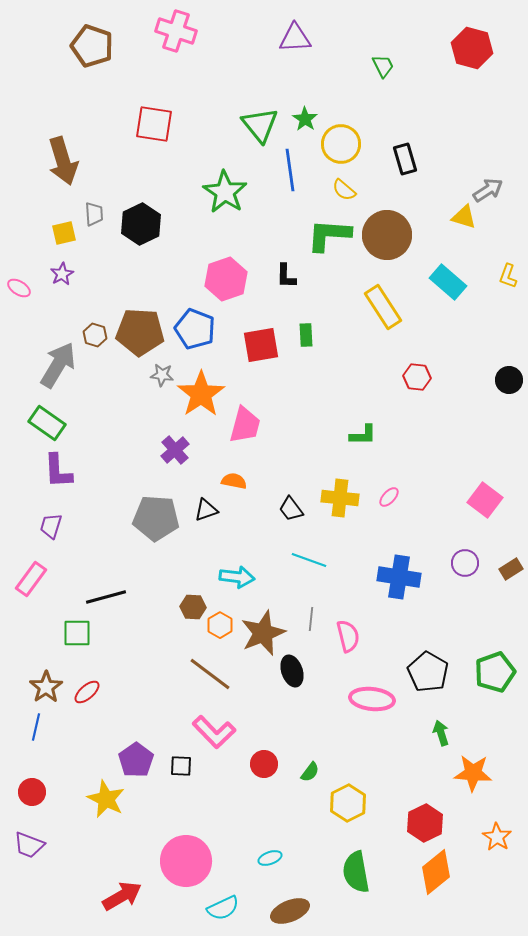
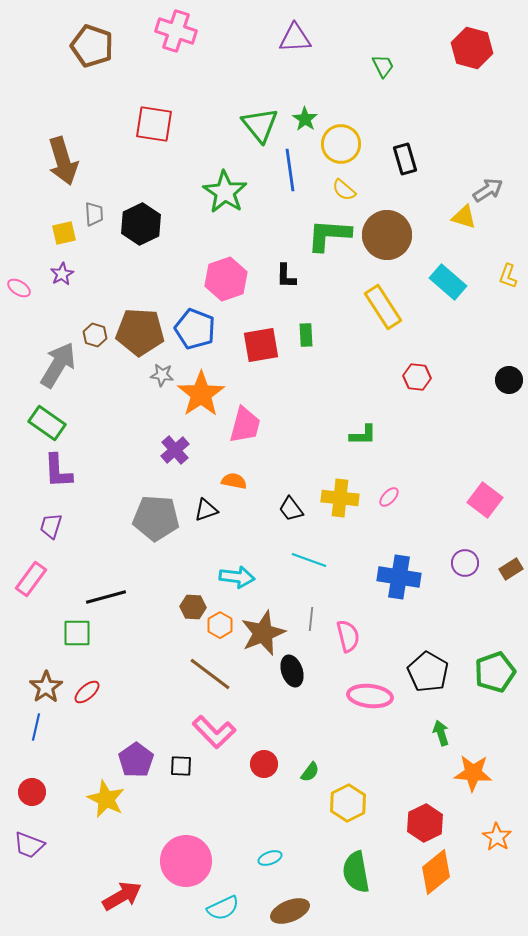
pink ellipse at (372, 699): moved 2 px left, 3 px up
